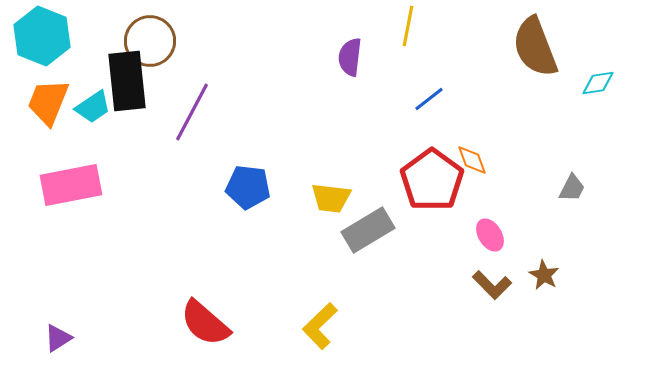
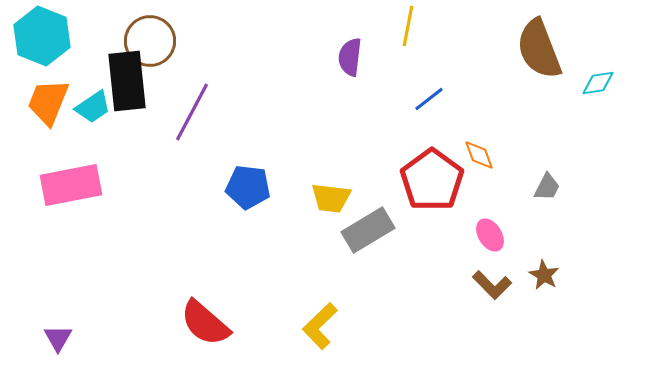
brown semicircle: moved 4 px right, 2 px down
orange diamond: moved 7 px right, 5 px up
gray trapezoid: moved 25 px left, 1 px up
purple triangle: rotated 28 degrees counterclockwise
